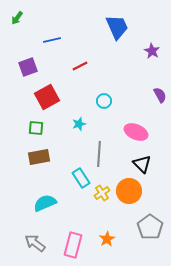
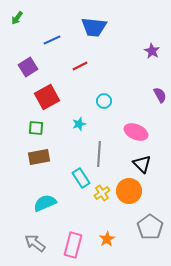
blue trapezoid: moved 23 px left; rotated 120 degrees clockwise
blue line: rotated 12 degrees counterclockwise
purple square: rotated 12 degrees counterclockwise
